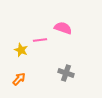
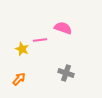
yellow star: moved 1 px right, 1 px up
